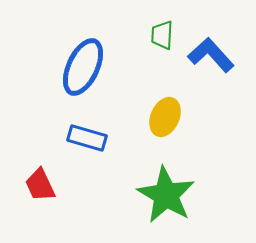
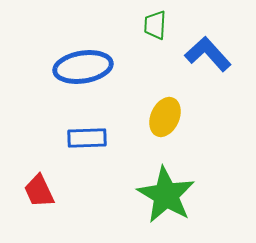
green trapezoid: moved 7 px left, 10 px up
blue L-shape: moved 3 px left, 1 px up
blue ellipse: rotated 56 degrees clockwise
blue rectangle: rotated 18 degrees counterclockwise
red trapezoid: moved 1 px left, 6 px down
